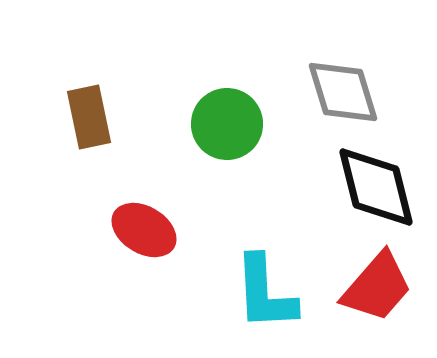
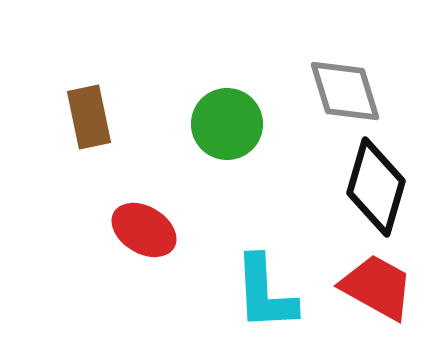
gray diamond: moved 2 px right, 1 px up
black diamond: rotated 30 degrees clockwise
red trapezoid: rotated 102 degrees counterclockwise
